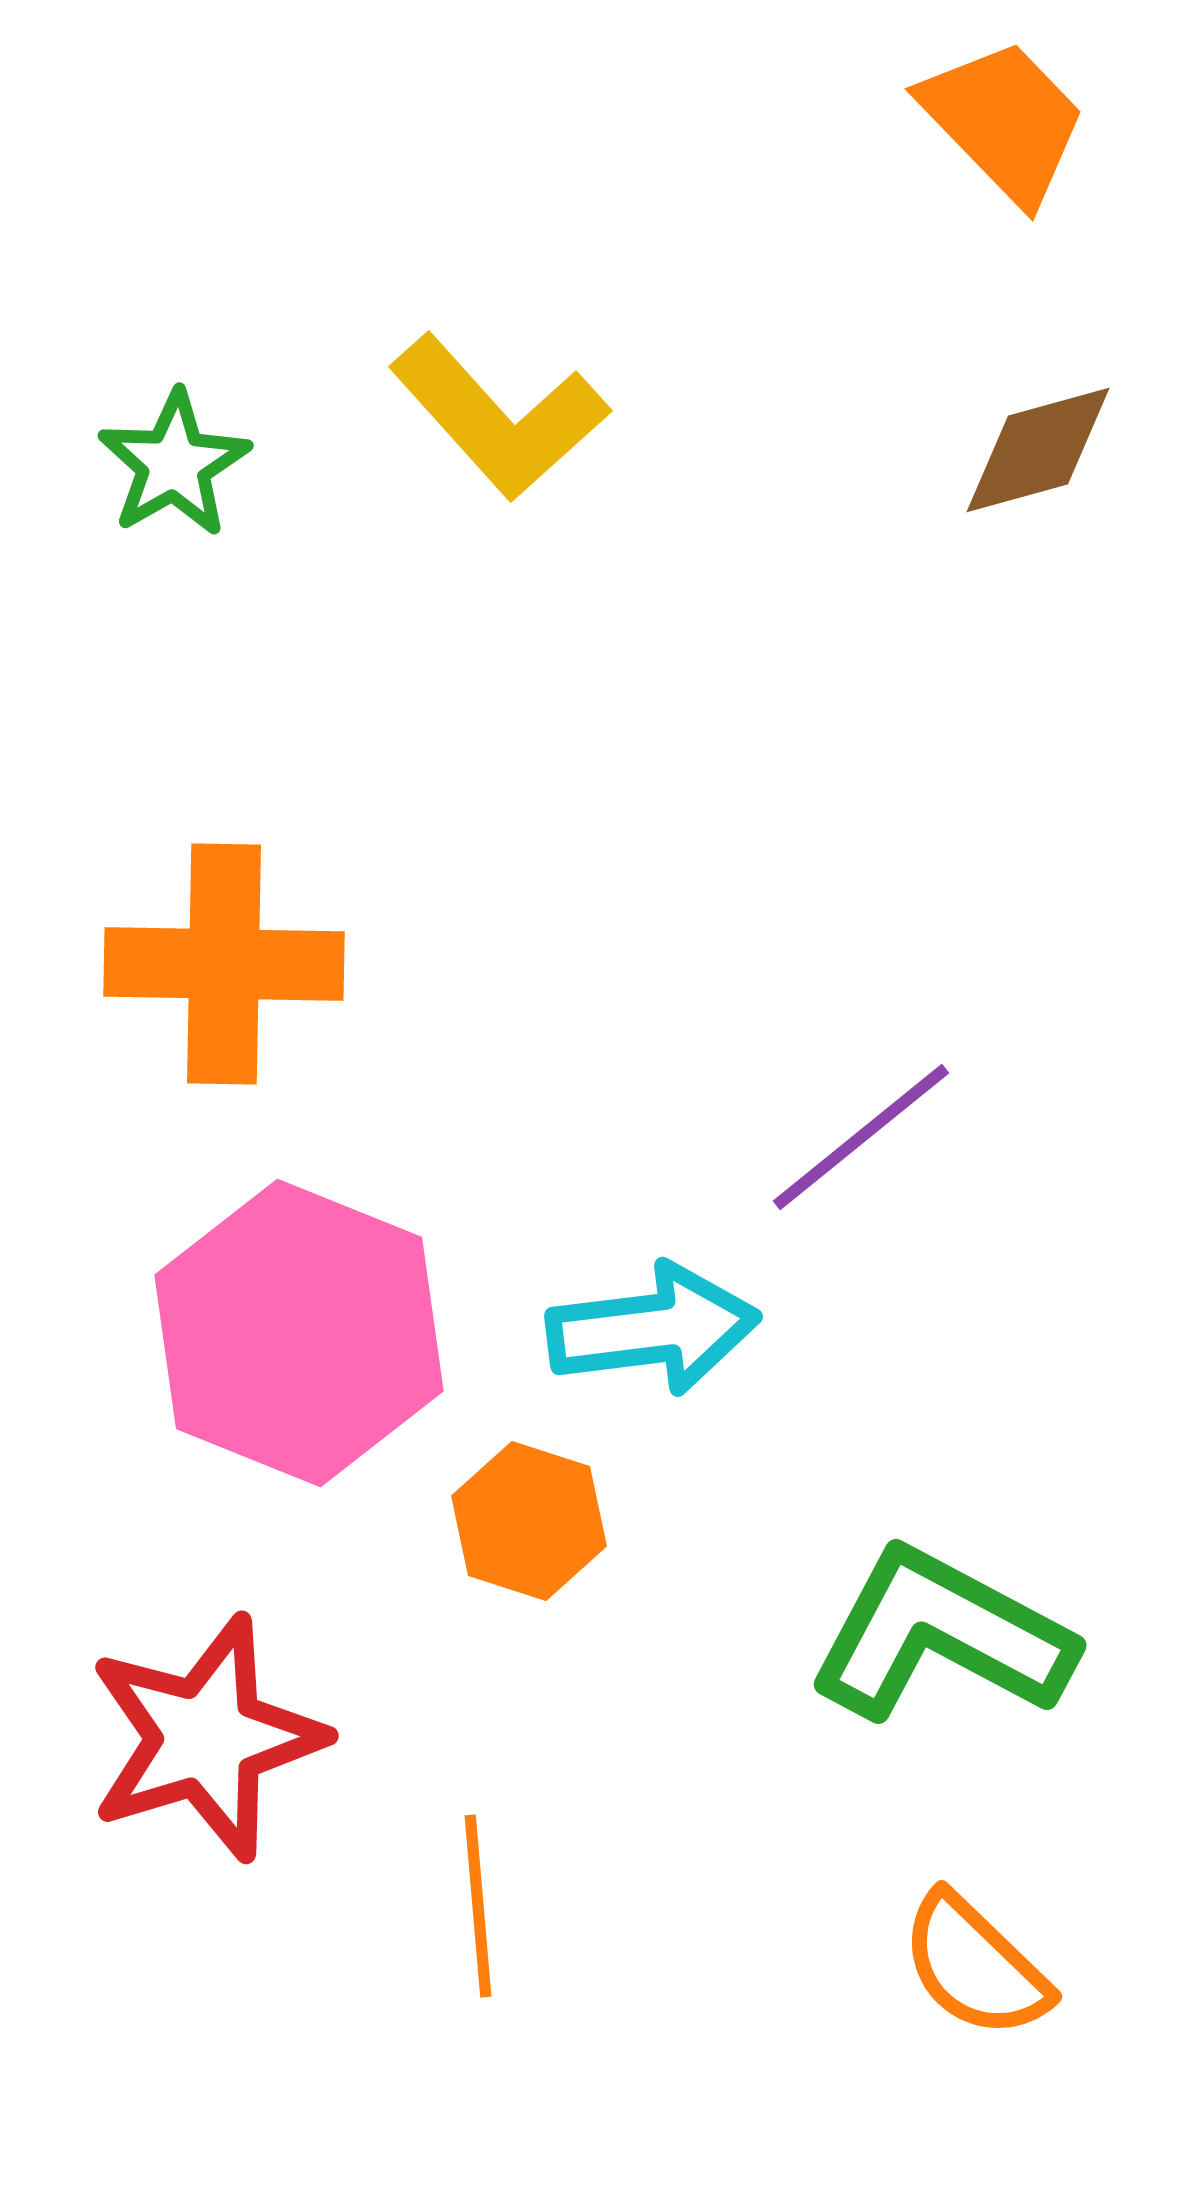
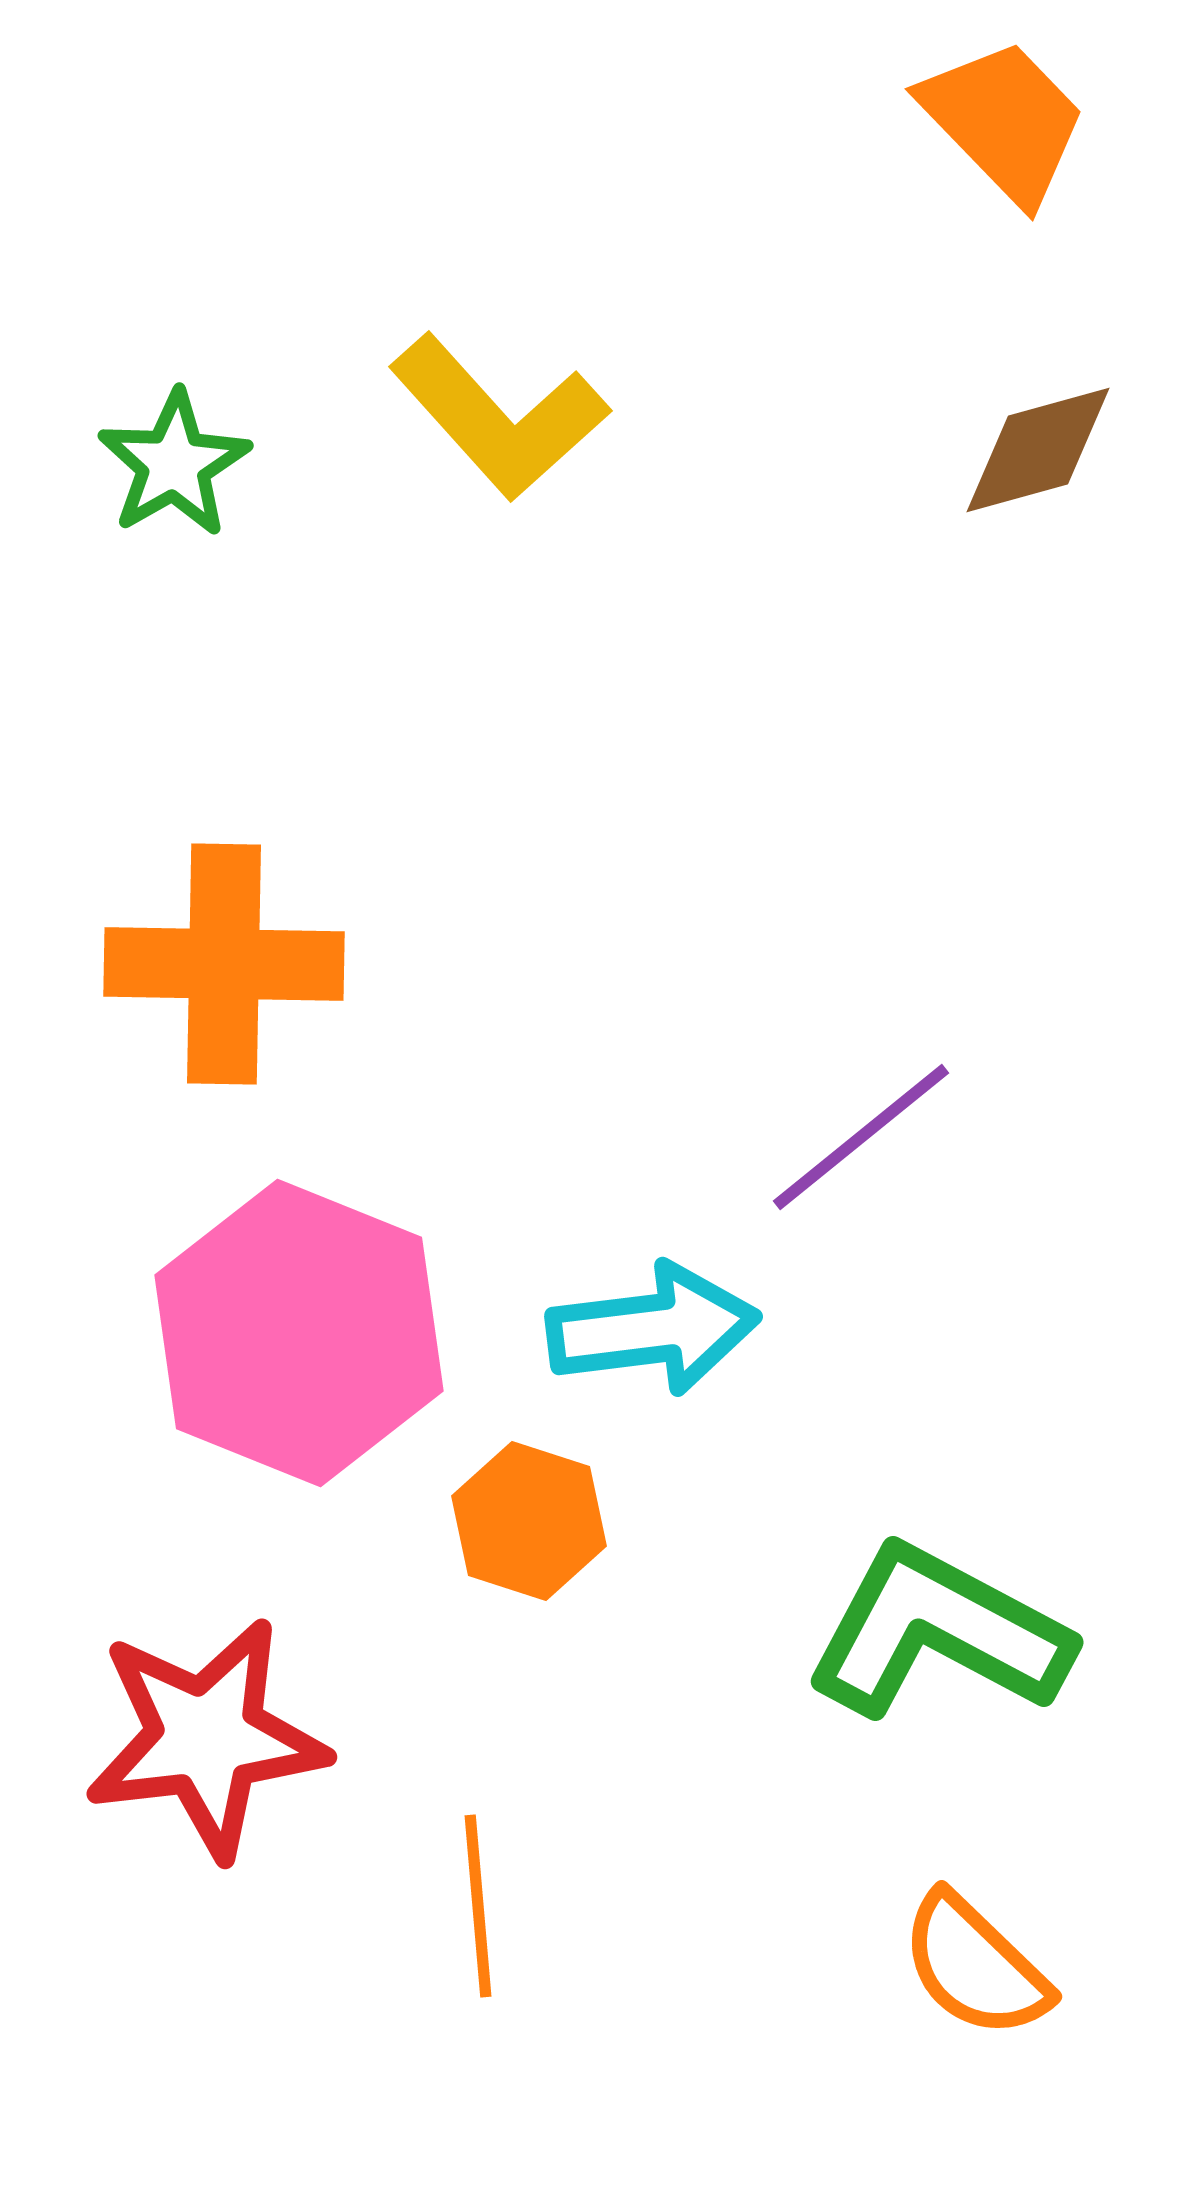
green L-shape: moved 3 px left, 3 px up
red star: rotated 10 degrees clockwise
